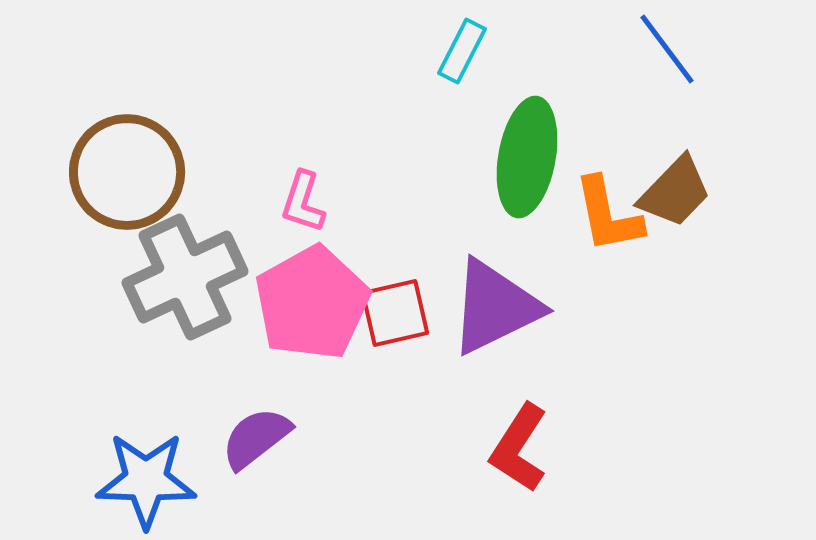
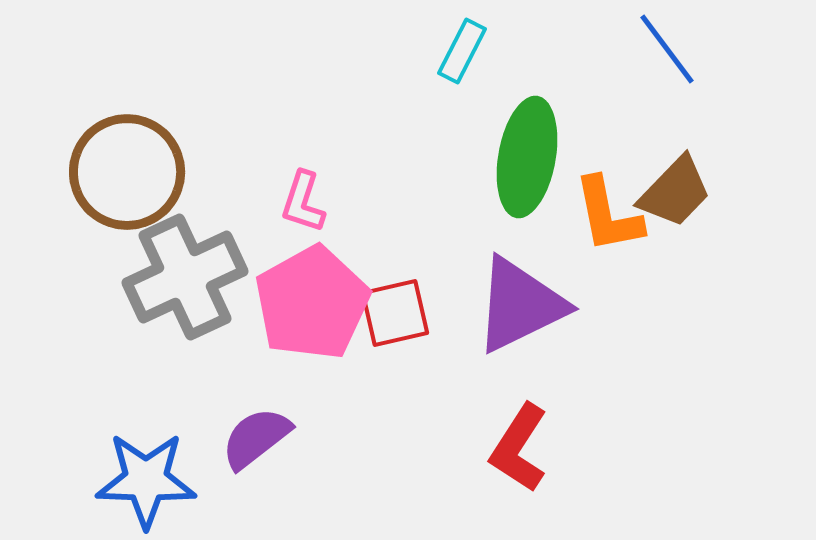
purple triangle: moved 25 px right, 2 px up
